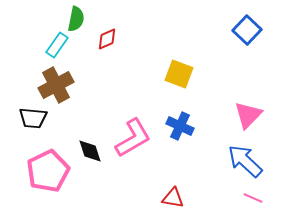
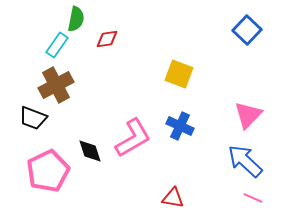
red diamond: rotated 15 degrees clockwise
black trapezoid: rotated 16 degrees clockwise
